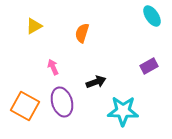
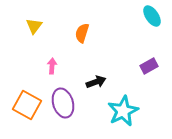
yellow triangle: rotated 24 degrees counterclockwise
pink arrow: moved 1 px left, 1 px up; rotated 28 degrees clockwise
purple ellipse: moved 1 px right, 1 px down
orange square: moved 2 px right, 1 px up
cyan star: rotated 28 degrees counterclockwise
